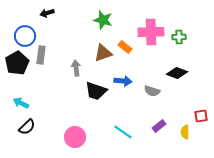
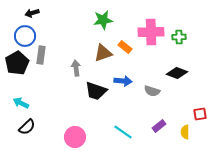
black arrow: moved 15 px left
green star: rotated 24 degrees counterclockwise
red square: moved 1 px left, 2 px up
